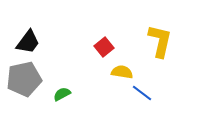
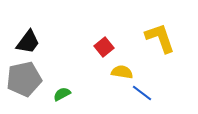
yellow L-shape: moved 3 px up; rotated 32 degrees counterclockwise
